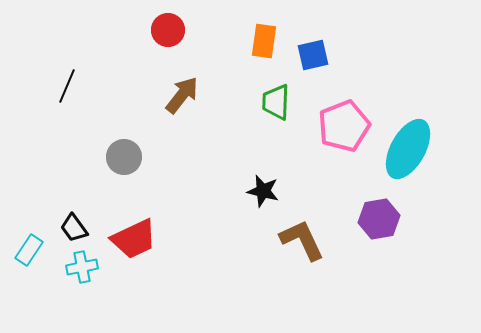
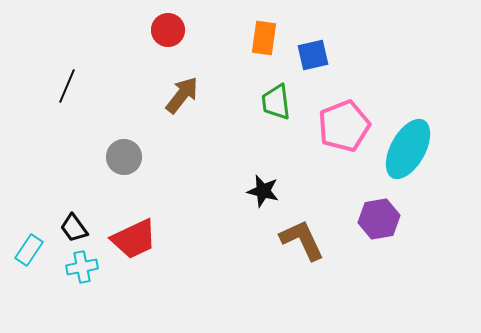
orange rectangle: moved 3 px up
green trapezoid: rotated 9 degrees counterclockwise
